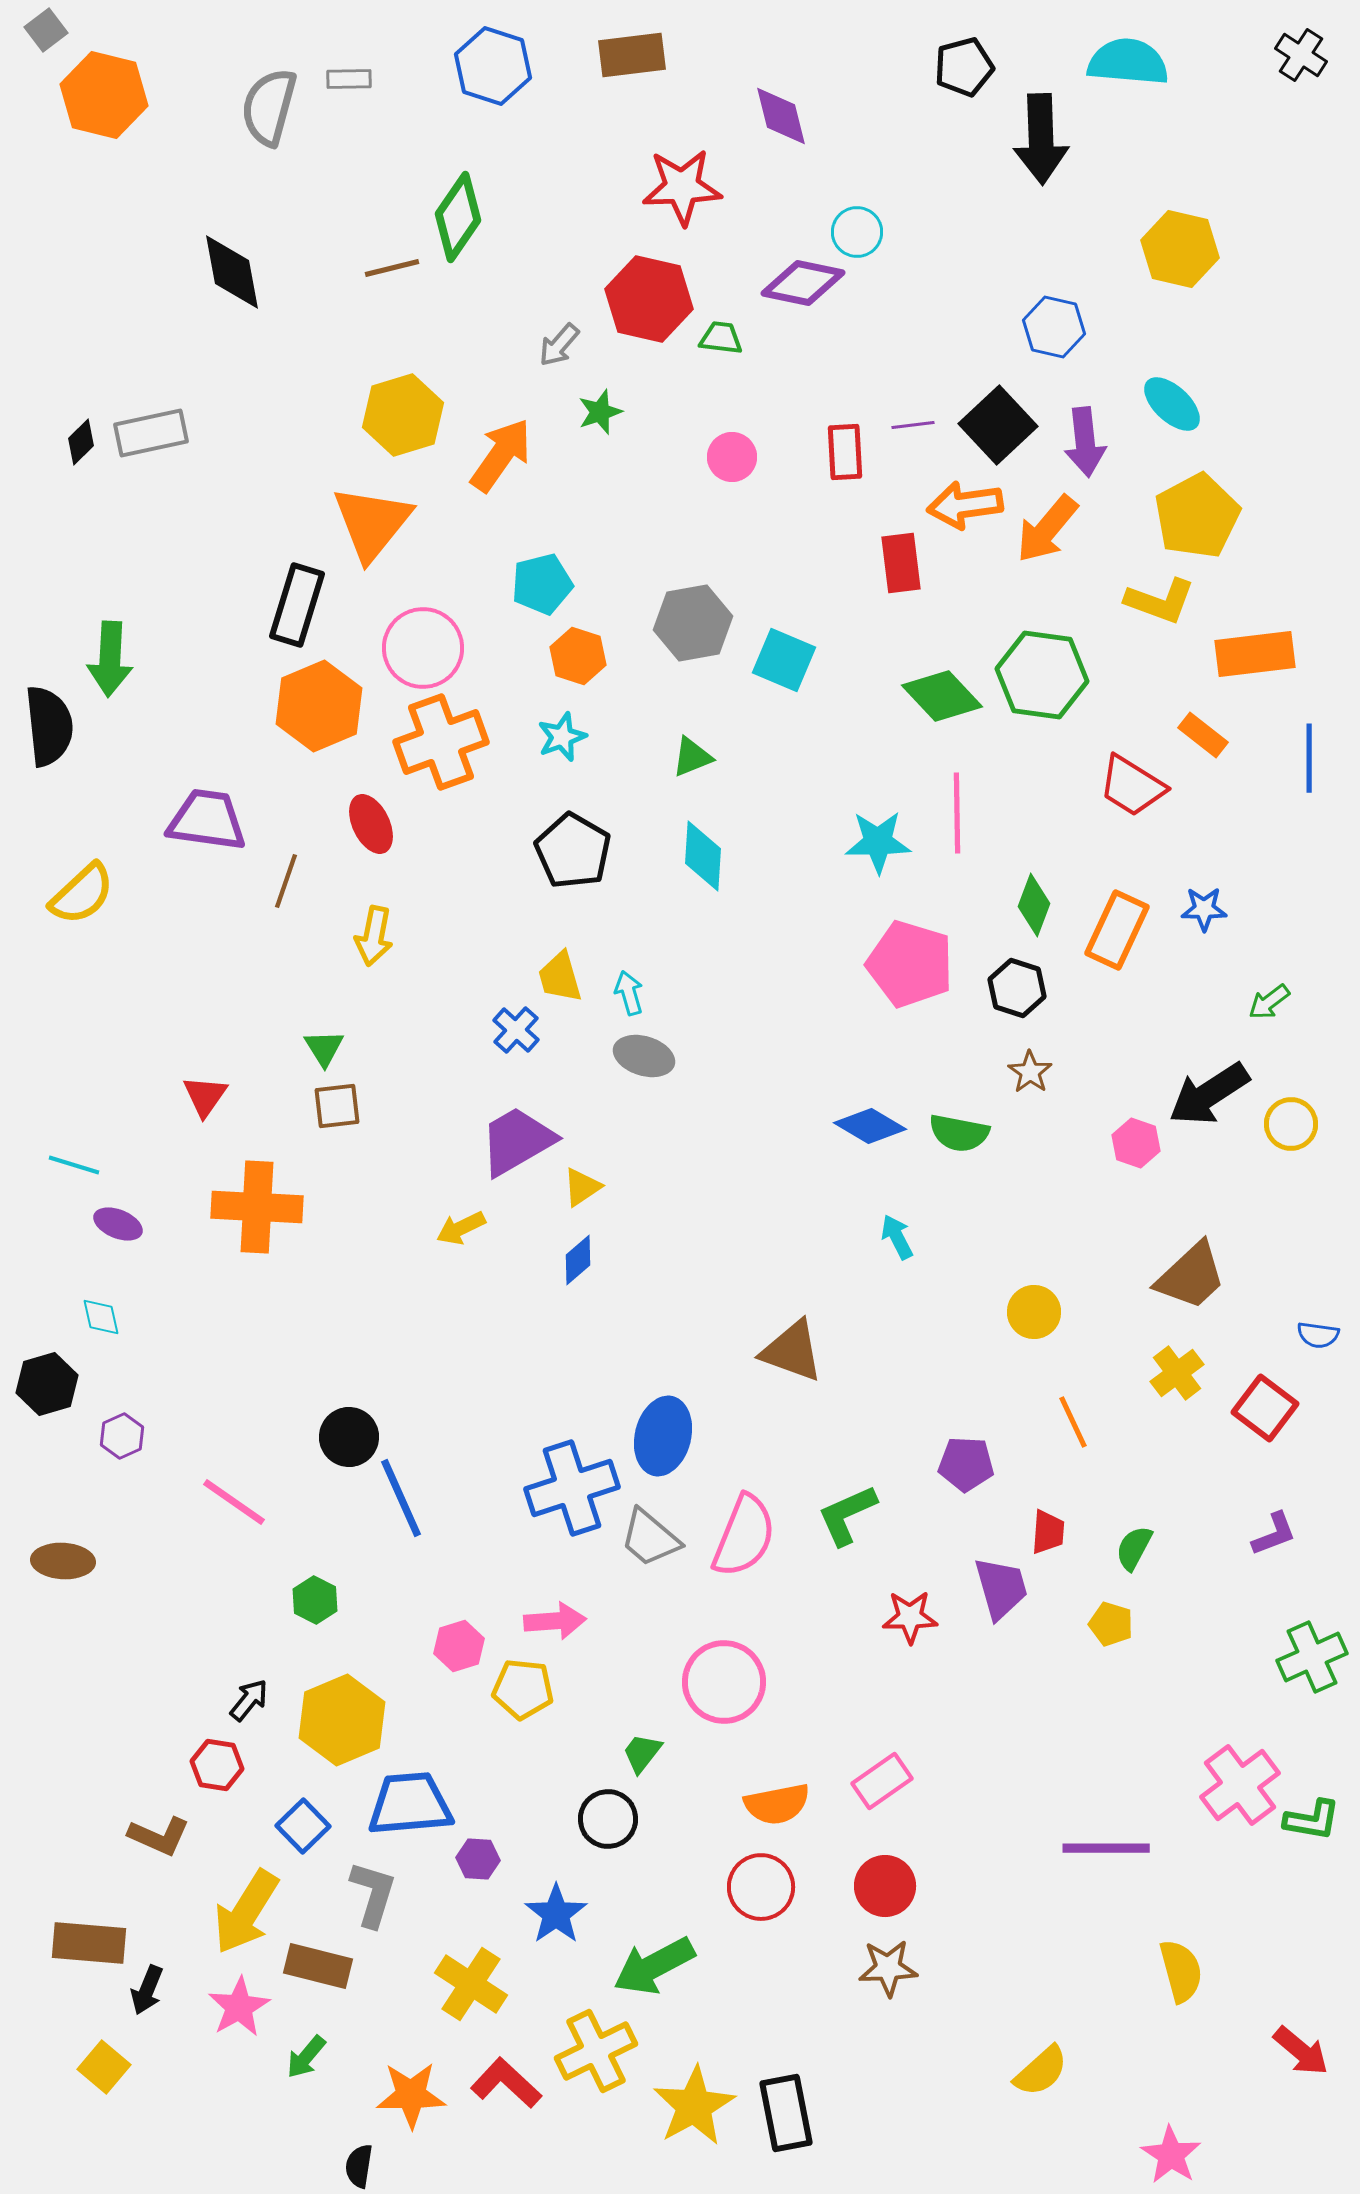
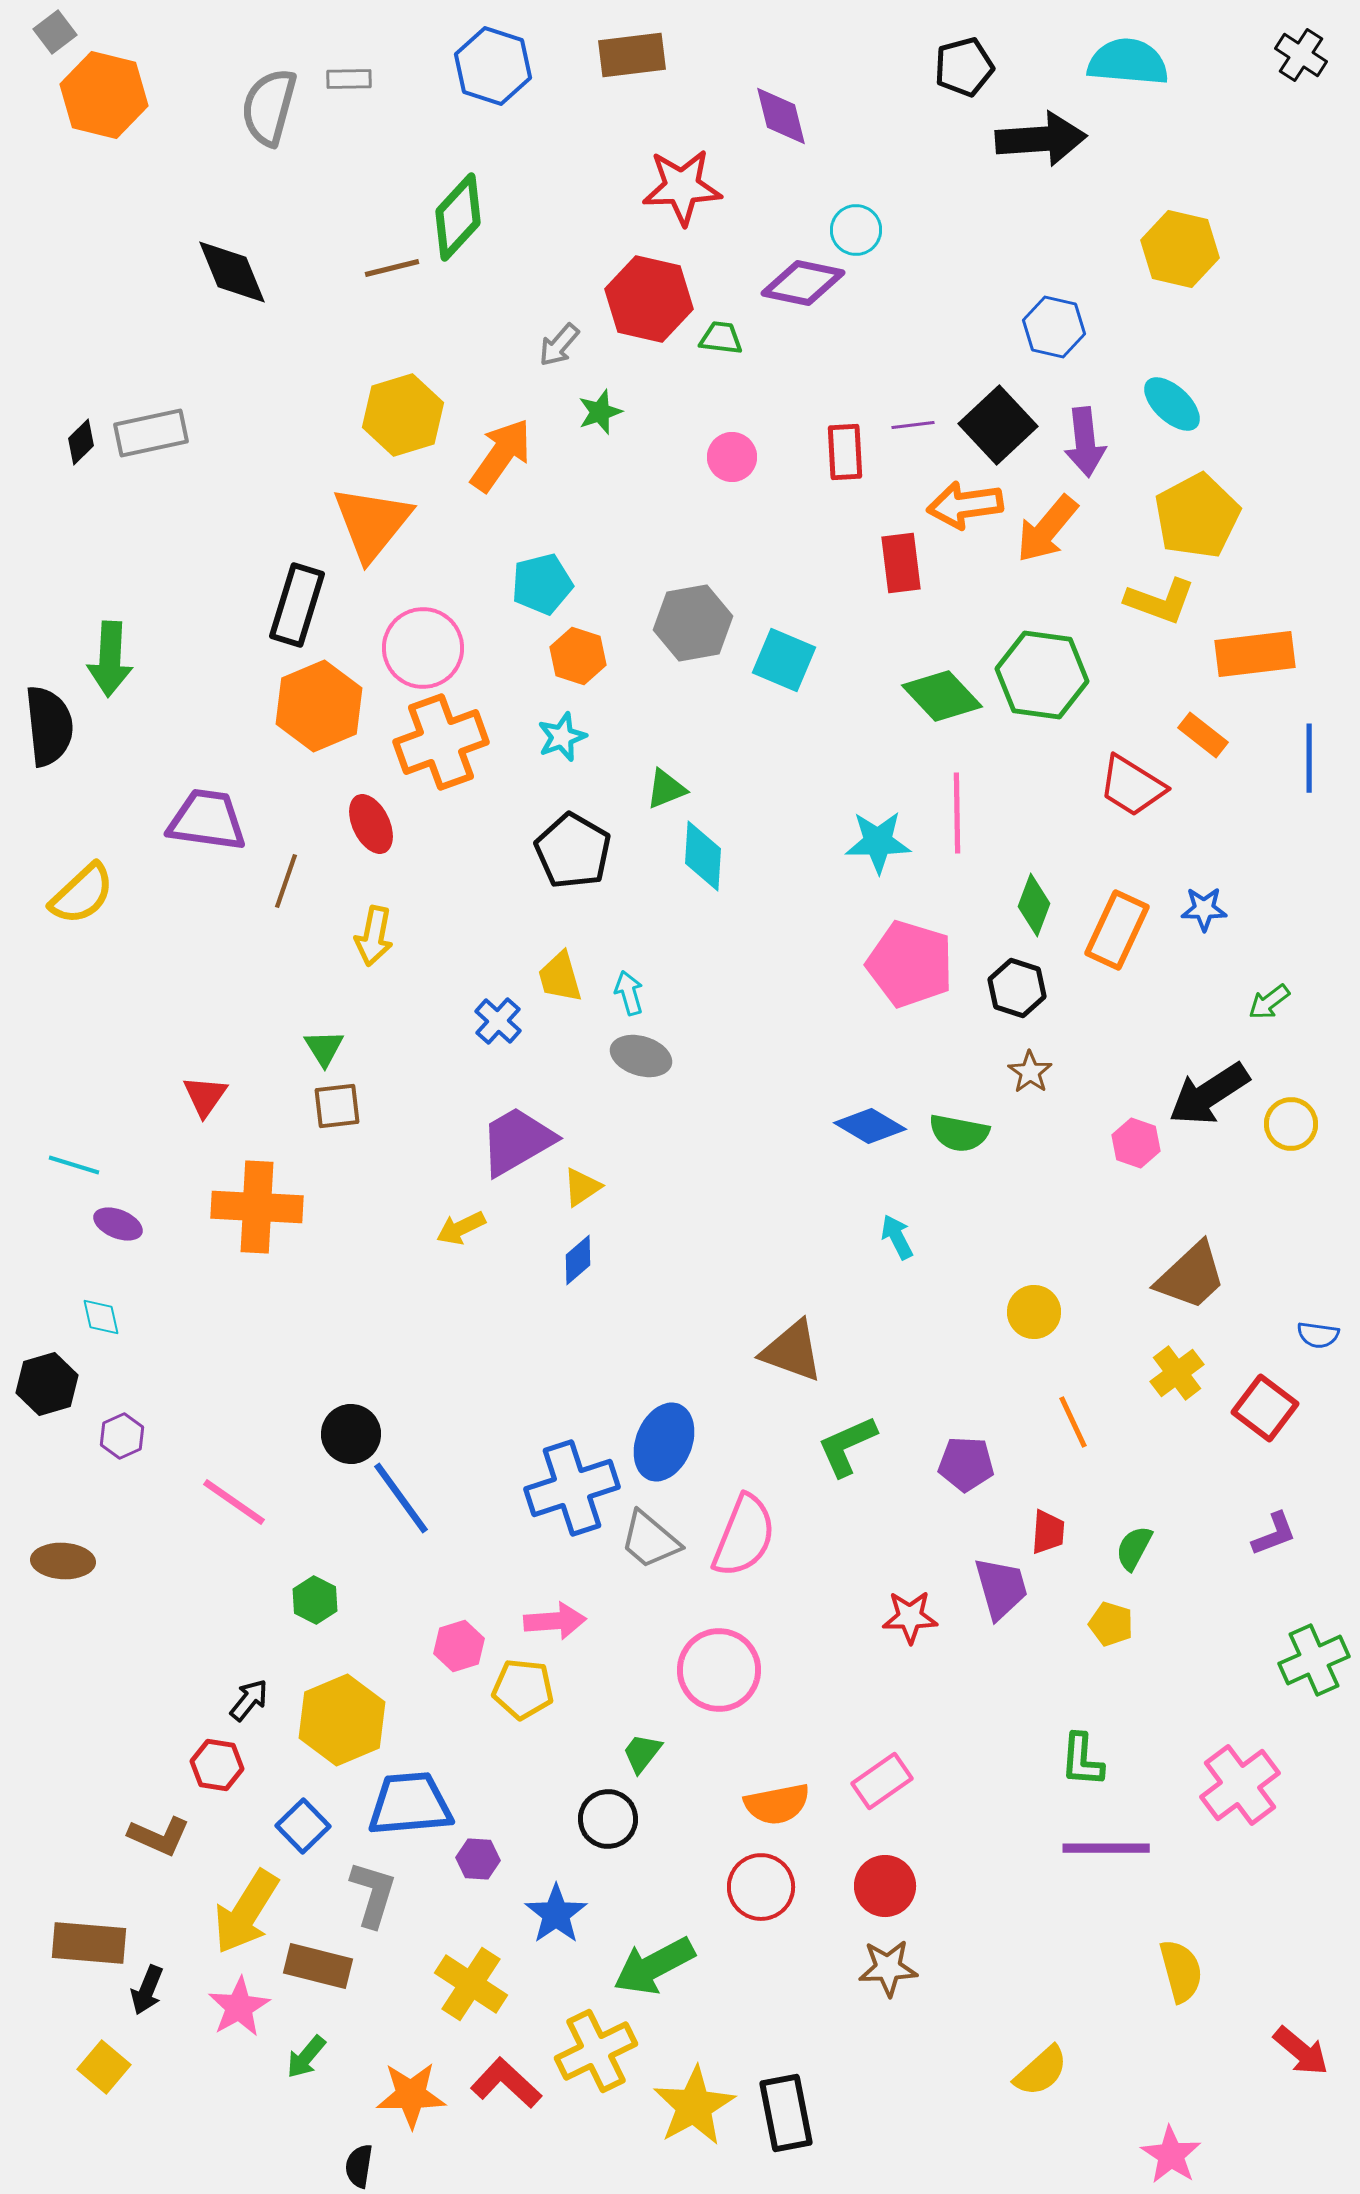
gray square at (46, 30): moved 9 px right, 2 px down
black arrow at (1041, 139): rotated 92 degrees counterclockwise
green diamond at (458, 217): rotated 8 degrees clockwise
cyan circle at (857, 232): moved 1 px left, 2 px up
black diamond at (232, 272): rotated 12 degrees counterclockwise
green triangle at (692, 757): moved 26 px left, 32 px down
blue cross at (516, 1030): moved 18 px left, 9 px up
gray ellipse at (644, 1056): moved 3 px left
blue ellipse at (663, 1436): moved 1 px right, 6 px down; rotated 8 degrees clockwise
black circle at (349, 1437): moved 2 px right, 3 px up
blue line at (401, 1498): rotated 12 degrees counterclockwise
green L-shape at (847, 1515): moved 69 px up
gray trapezoid at (650, 1538): moved 2 px down
green cross at (1312, 1657): moved 2 px right, 3 px down
pink circle at (724, 1682): moved 5 px left, 12 px up
green L-shape at (1312, 1820): moved 230 px left, 60 px up; rotated 84 degrees clockwise
